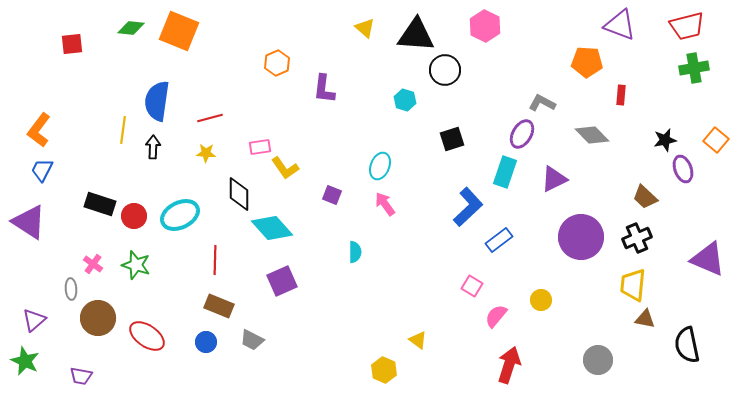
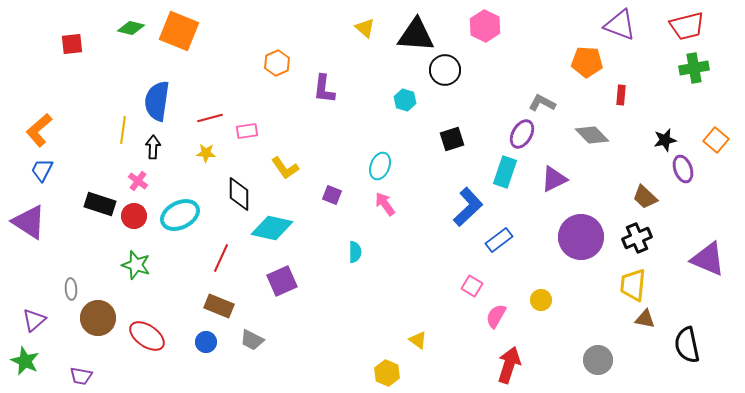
green diamond at (131, 28): rotated 8 degrees clockwise
orange L-shape at (39, 130): rotated 12 degrees clockwise
pink rectangle at (260, 147): moved 13 px left, 16 px up
cyan diamond at (272, 228): rotated 36 degrees counterclockwise
red line at (215, 260): moved 6 px right, 2 px up; rotated 24 degrees clockwise
pink cross at (93, 264): moved 45 px right, 83 px up
pink semicircle at (496, 316): rotated 10 degrees counterclockwise
yellow hexagon at (384, 370): moved 3 px right, 3 px down
